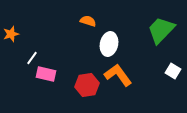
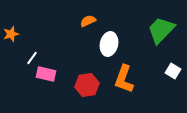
orange semicircle: rotated 42 degrees counterclockwise
orange L-shape: moved 6 px right, 4 px down; rotated 124 degrees counterclockwise
